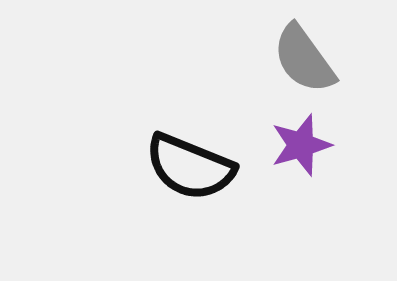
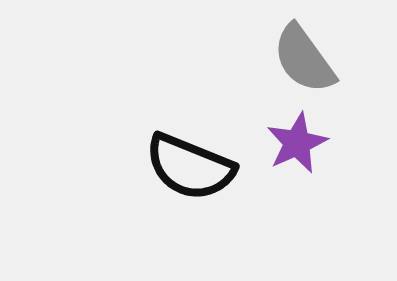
purple star: moved 4 px left, 2 px up; rotated 8 degrees counterclockwise
